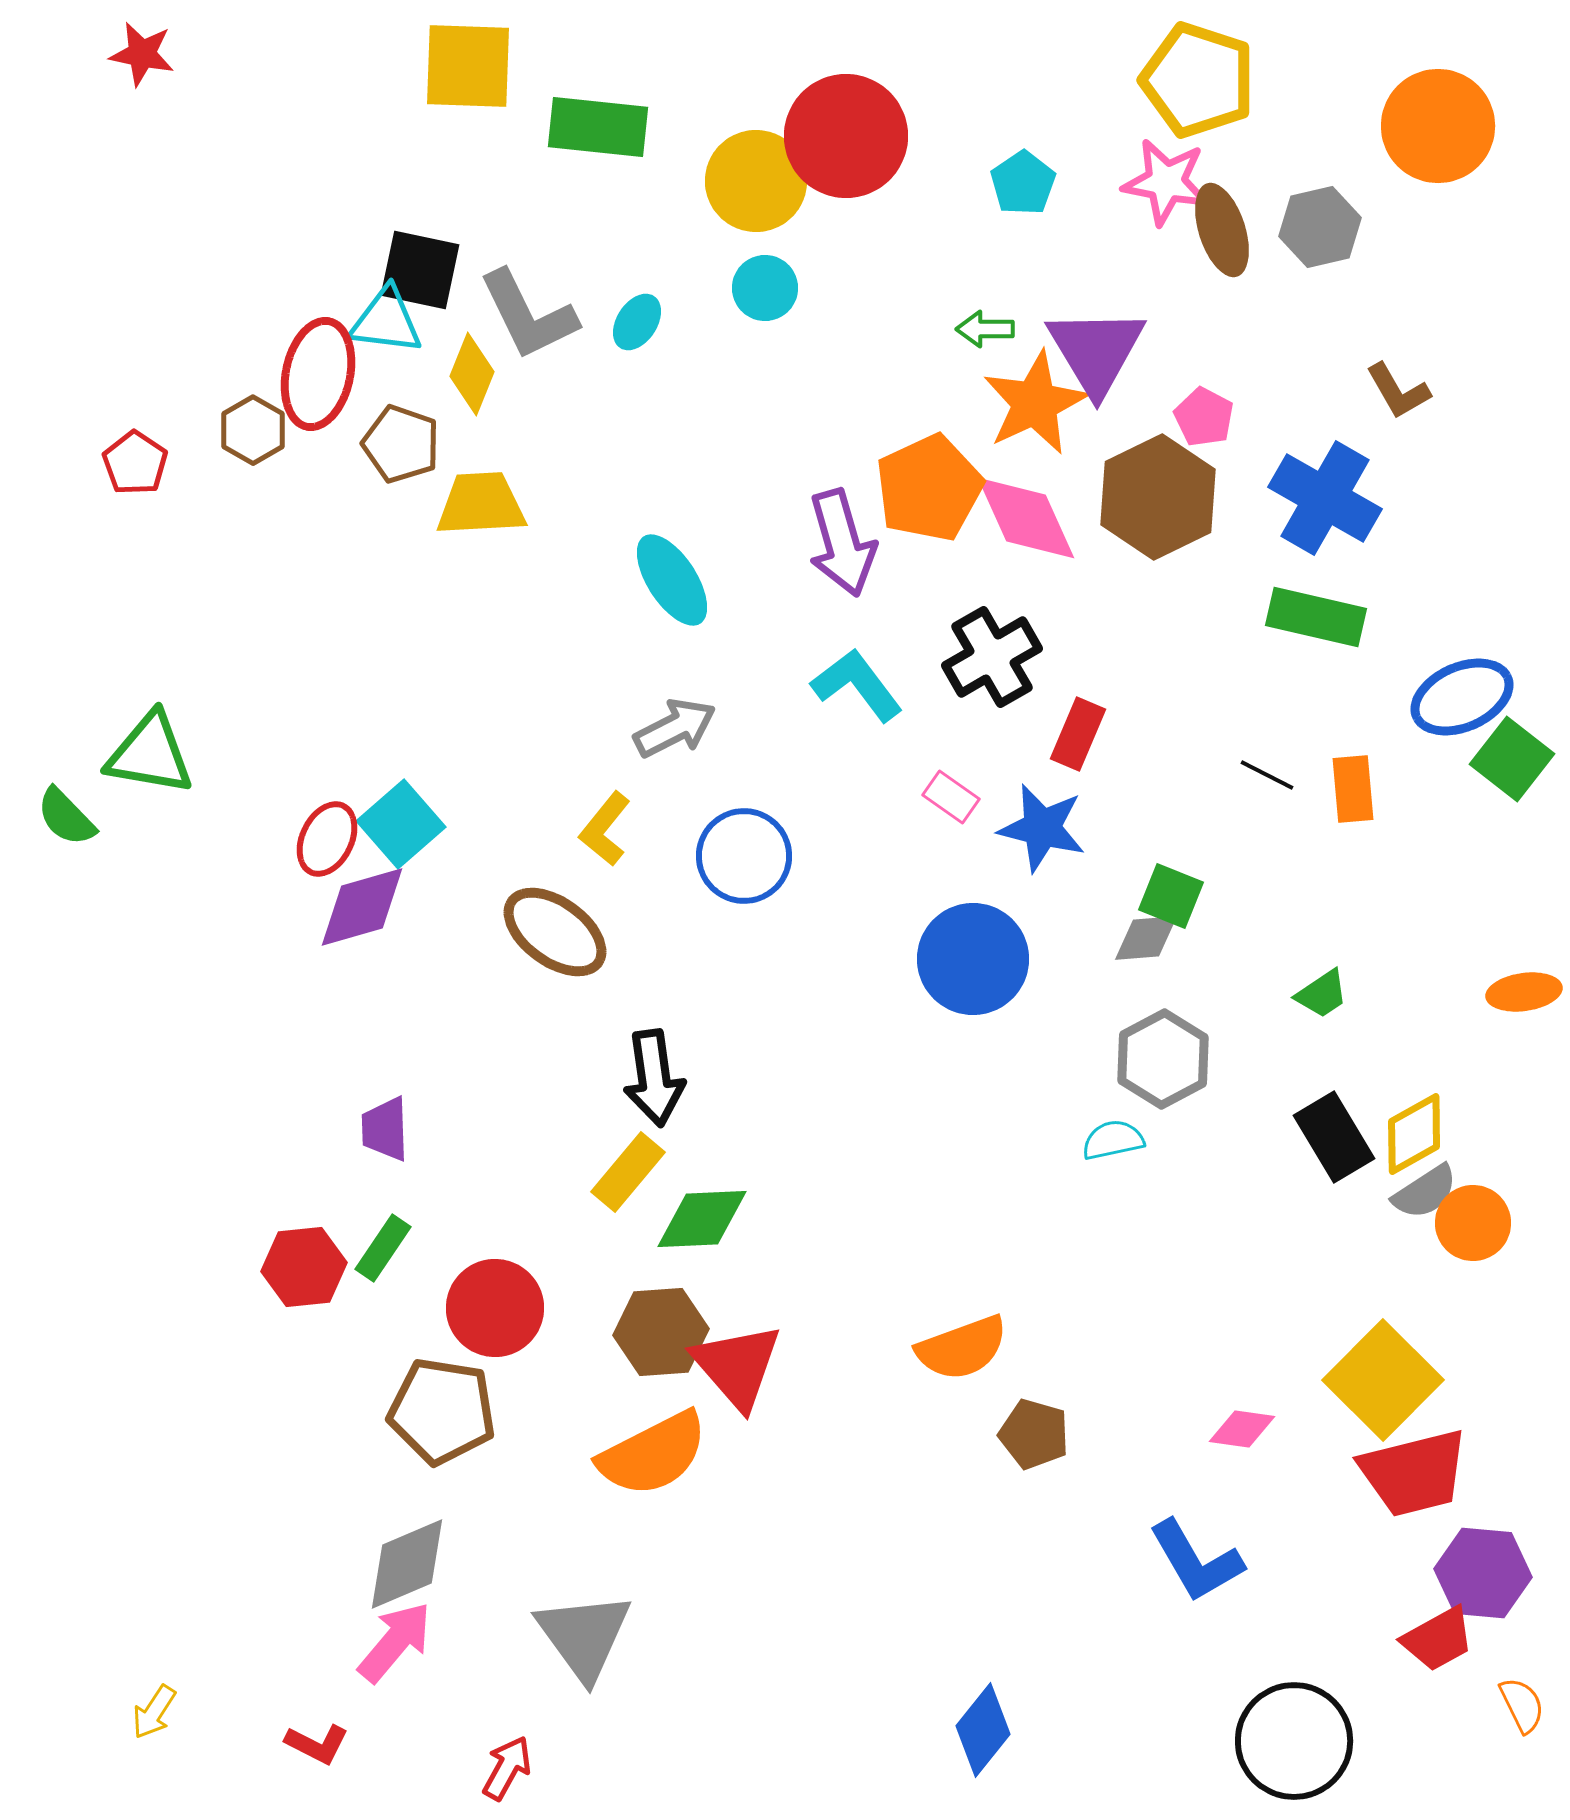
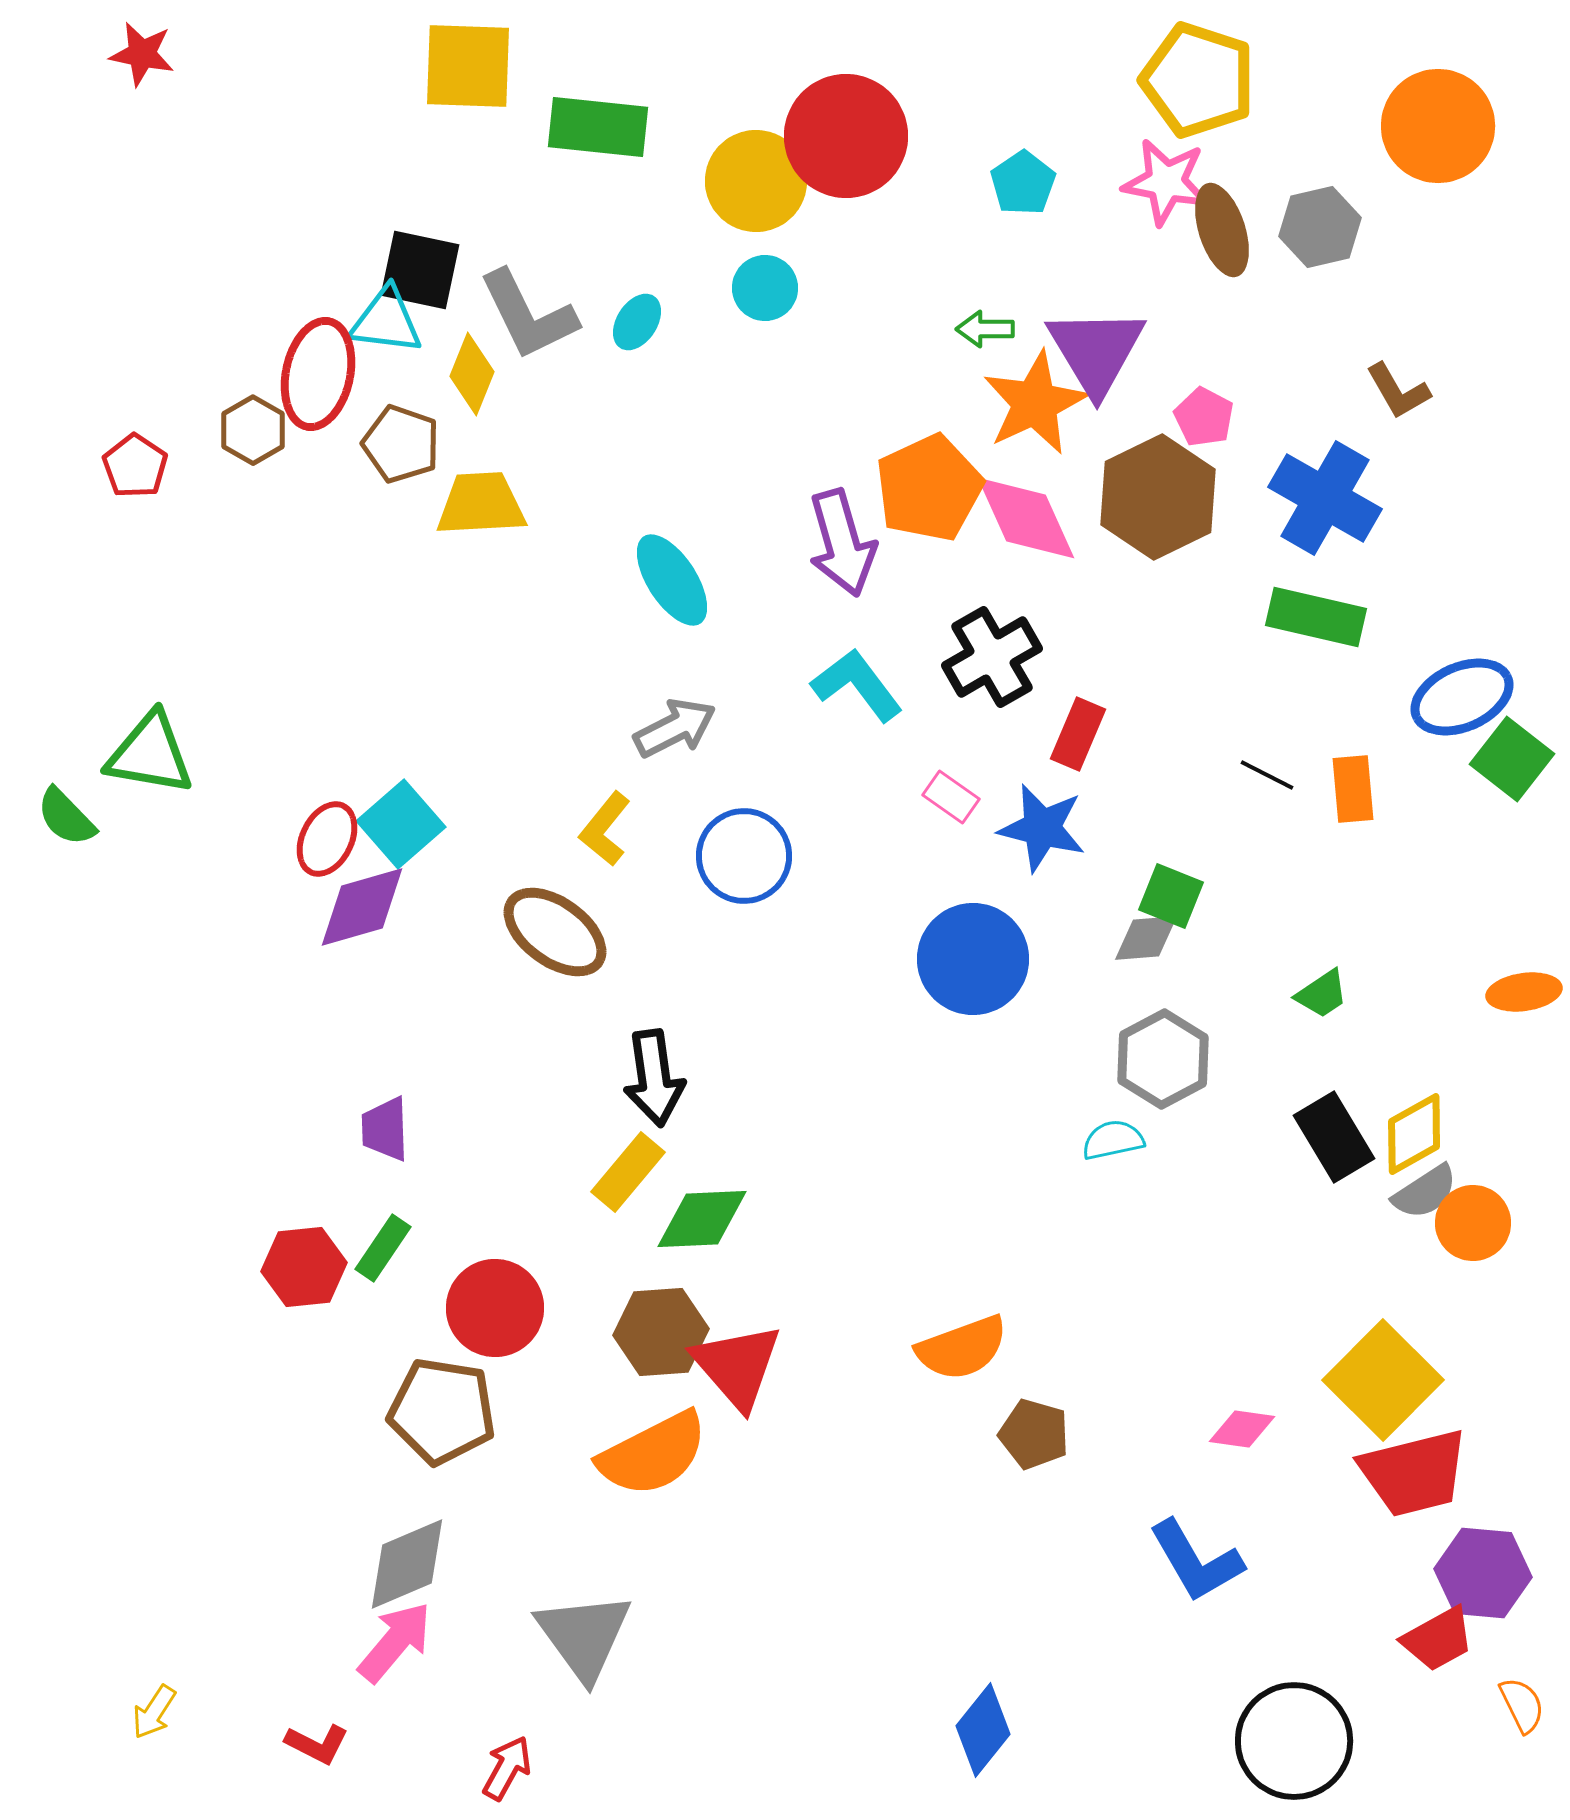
red pentagon at (135, 463): moved 3 px down
